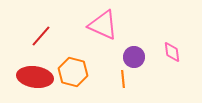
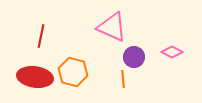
pink triangle: moved 9 px right, 2 px down
red line: rotated 30 degrees counterclockwise
pink diamond: rotated 55 degrees counterclockwise
